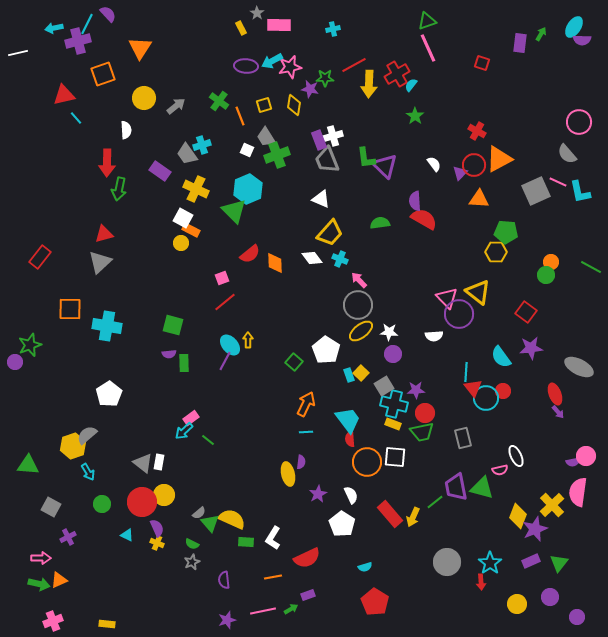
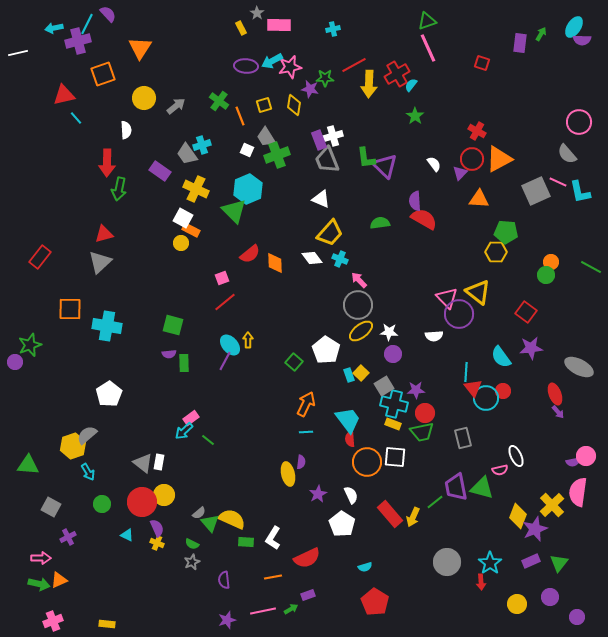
red circle at (474, 165): moved 2 px left, 6 px up
